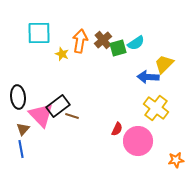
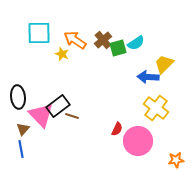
orange arrow: moved 5 px left, 1 px up; rotated 65 degrees counterclockwise
